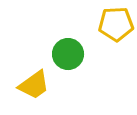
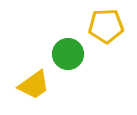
yellow pentagon: moved 10 px left, 2 px down
